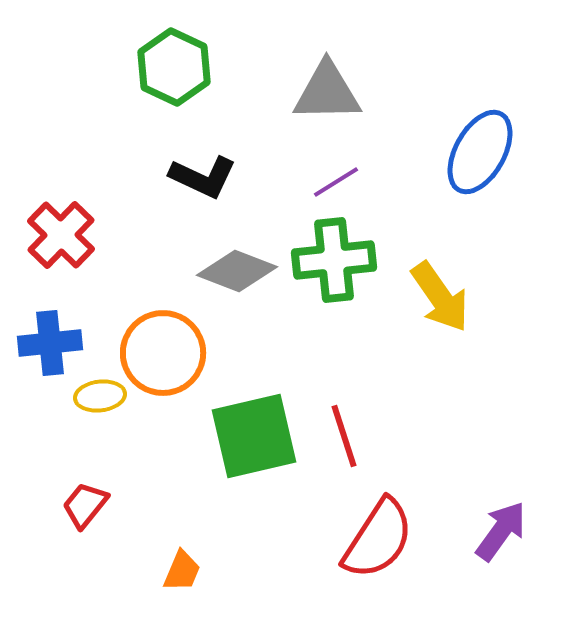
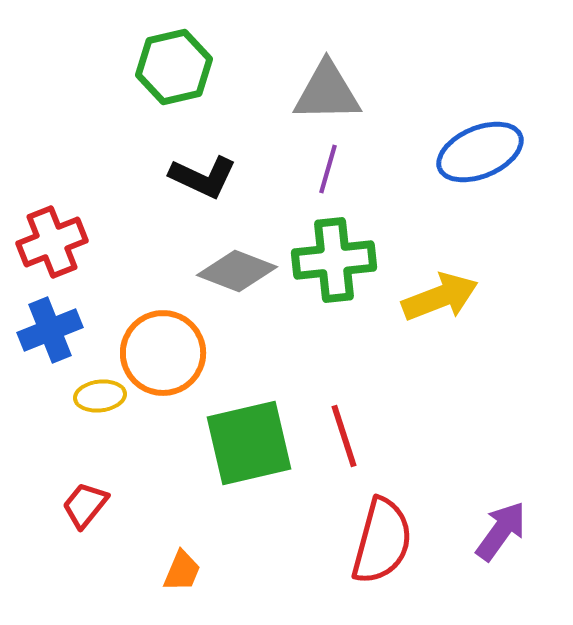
green hexagon: rotated 22 degrees clockwise
blue ellipse: rotated 38 degrees clockwise
purple line: moved 8 px left, 13 px up; rotated 42 degrees counterclockwise
red cross: moved 9 px left, 7 px down; rotated 24 degrees clockwise
yellow arrow: rotated 76 degrees counterclockwise
blue cross: moved 13 px up; rotated 16 degrees counterclockwise
green square: moved 5 px left, 7 px down
red semicircle: moved 4 px right, 2 px down; rotated 18 degrees counterclockwise
